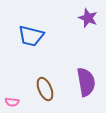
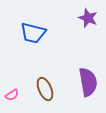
blue trapezoid: moved 2 px right, 3 px up
purple semicircle: moved 2 px right
pink semicircle: moved 7 px up; rotated 40 degrees counterclockwise
